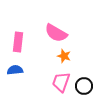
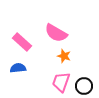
pink rectangle: moved 4 px right; rotated 54 degrees counterclockwise
blue semicircle: moved 3 px right, 2 px up
